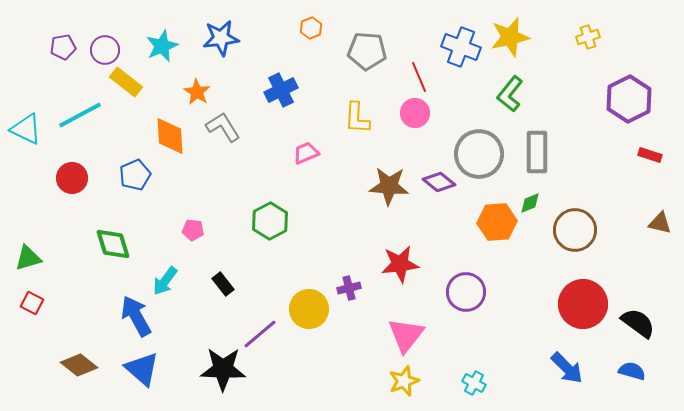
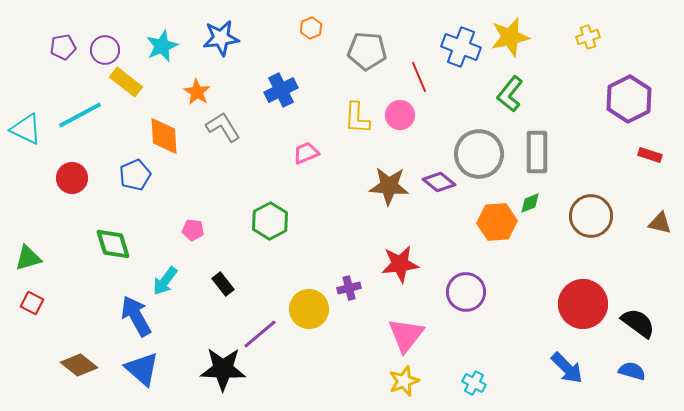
pink circle at (415, 113): moved 15 px left, 2 px down
orange diamond at (170, 136): moved 6 px left
brown circle at (575, 230): moved 16 px right, 14 px up
